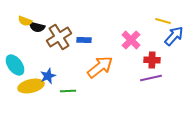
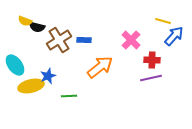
brown cross: moved 3 px down
green line: moved 1 px right, 5 px down
